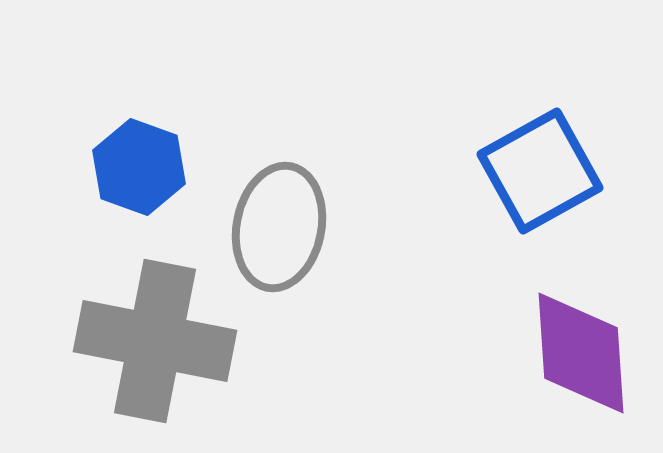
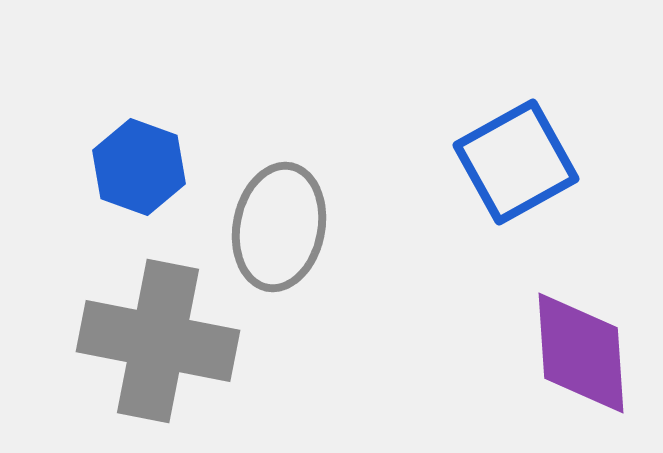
blue square: moved 24 px left, 9 px up
gray cross: moved 3 px right
